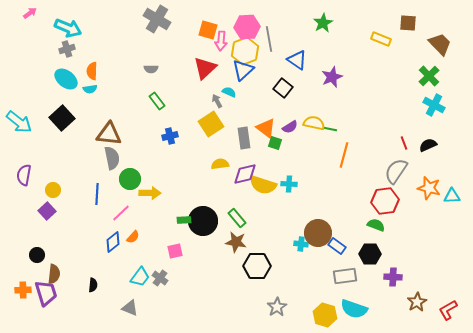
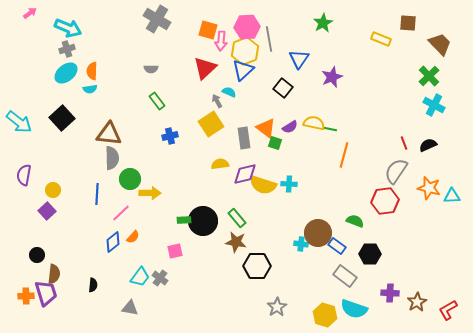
blue triangle at (297, 60): moved 2 px right, 1 px up; rotated 30 degrees clockwise
cyan ellipse at (66, 79): moved 6 px up; rotated 75 degrees counterclockwise
gray semicircle at (112, 158): rotated 10 degrees clockwise
green semicircle at (376, 225): moved 21 px left, 4 px up
gray rectangle at (345, 276): rotated 45 degrees clockwise
purple cross at (393, 277): moved 3 px left, 16 px down
orange cross at (23, 290): moved 3 px right, 6 px down
gray triangle at (130, 308): rotated 12 degrees counterclockwise
